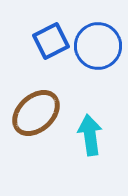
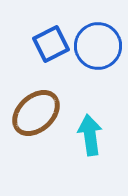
blue square: moved 3 px down
